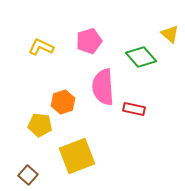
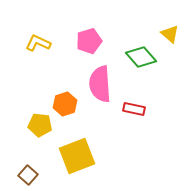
yellow L-shape: moved 3 px left, 4 px up
pink semicircle: moved 3 px left, 3 px up
orange hexagon: moved 2 px right, 2 px down
